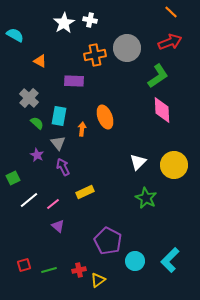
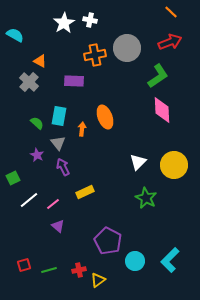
gray cross: moved 16 px up
